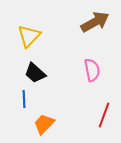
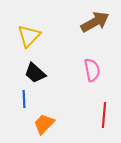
red line: rotated 15 degrees counterclockwise
